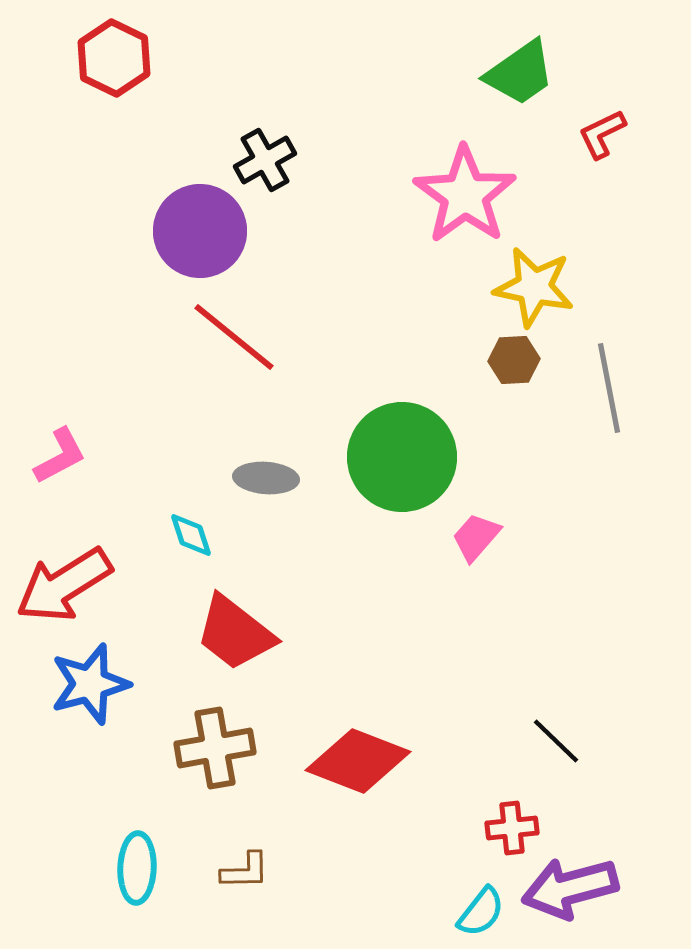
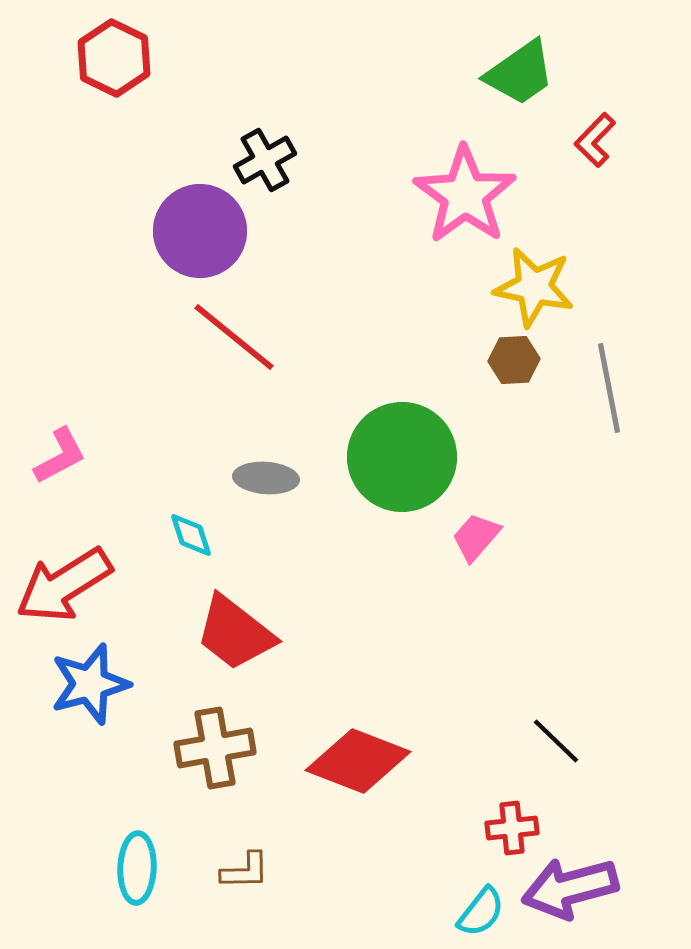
red L-shape: moved 7 px left, 6 px down; rotated 20 degrees counterclockwise
